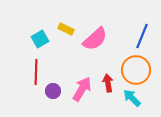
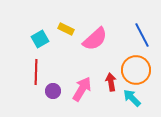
blue line: moved 1 px up; rotated 50 degrees counterclockwise
red arrow: moved 3 px right, 1 px up
